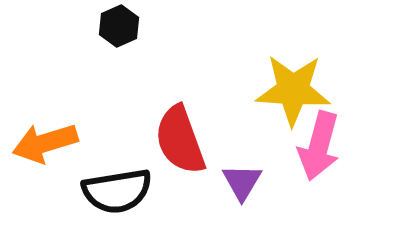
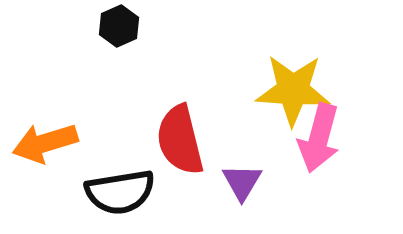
red semicircle: rotated 6 degrees clockwise
pink arrow: moved 8 px up
black semicircle: moved 3 px right, 1 px down
